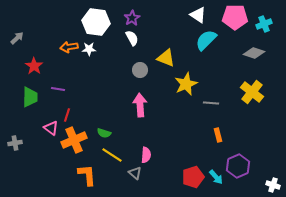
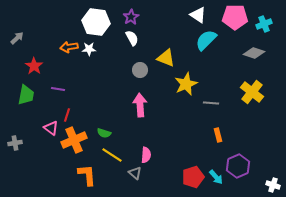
purple star: moved 1 px left, 1 px up
green trapezoid: moved 4 px left, 2 px up; rotated 10 degrees clockwise
